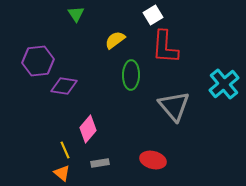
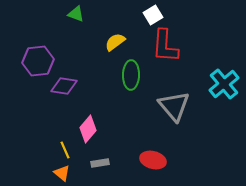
green triangle: rotated 36 degrees counterclockwise
yellow semicircle: moved 2 px down
red L-shape: moved 1 px up
